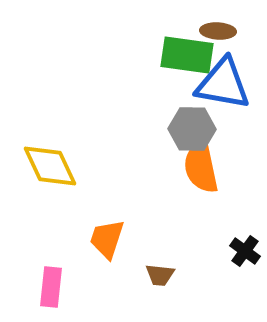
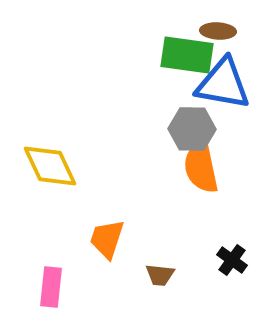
black cross: moved 13 px left, 9 px down
